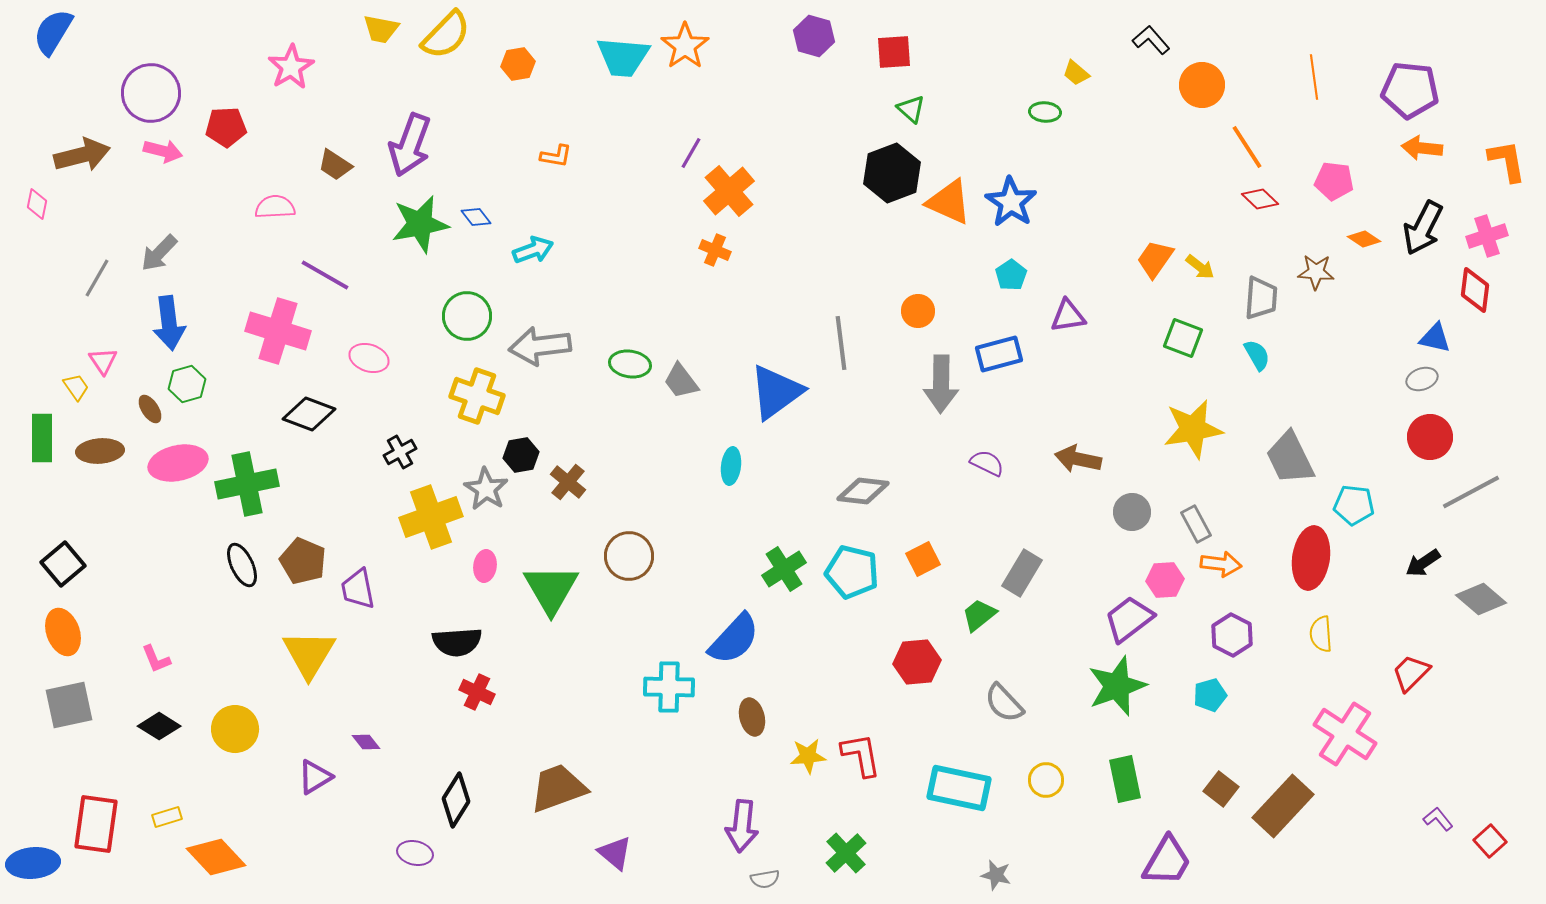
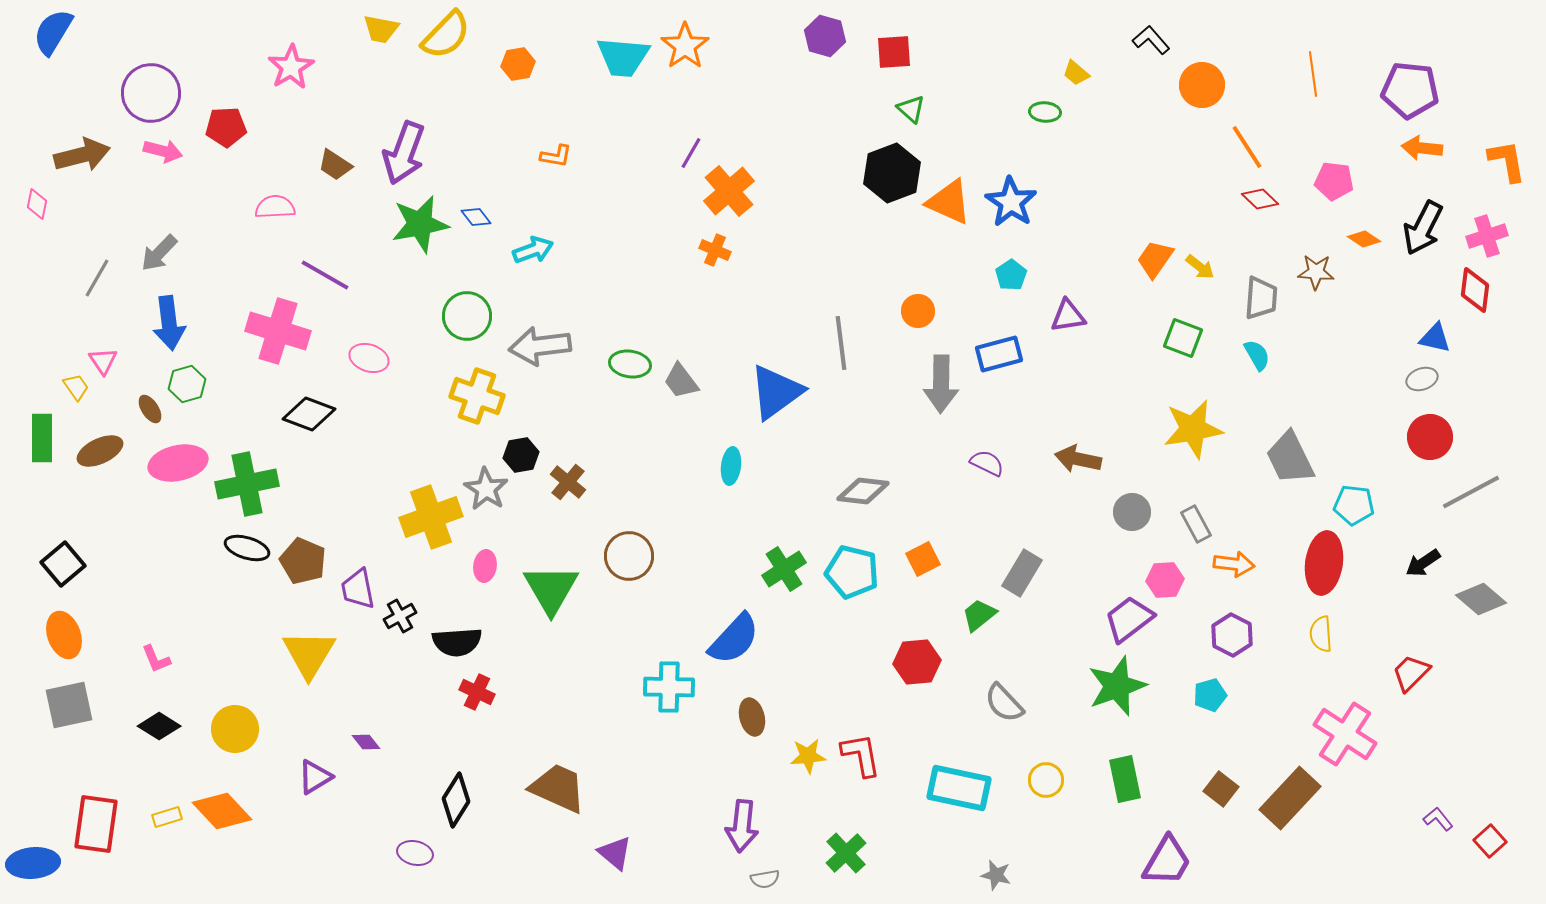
purple hexagon at (814, 36): moved 11 px right
orange line at (1314, 77): moved 1 px left, 3 px up
purple arrow at (410, 145): moved 6 px left, 8 px down
brown ellipse at (100, 451): rotated 21 degrees counterclockwise
black cross at (400, 452): moved 164 px down
red ellipse at (1311, 558): moved 13 px right, 5 px down
orange arrow at (1221, 564): moved 13 px right
black ellipse at (242, 565): moved 5 px right, 17 px up; rotated 48 degrees counterclockwise
orange ellipse at (63, 632): moved 1 px right, 3 px down
brown trapezoid at (558, 788): rotated 44 degrees clockwise
brown rectangle at (1283, 806): moved 7 px right, 8 px up
orange diamond at (216, 857): moved 6 px right, 46 px up
